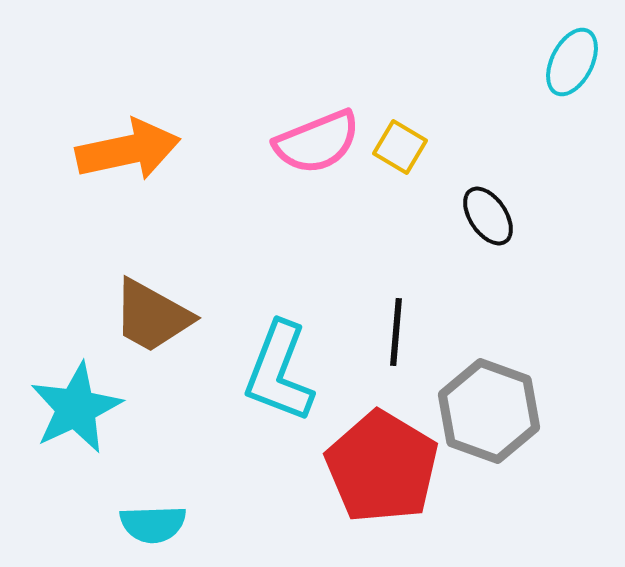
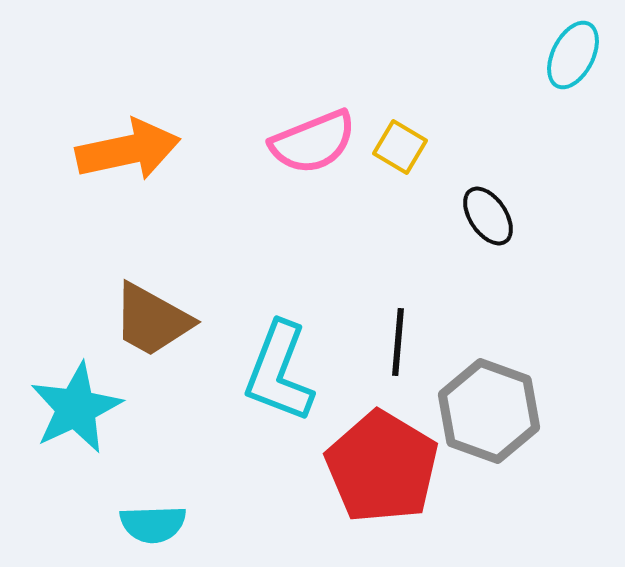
cyan ellipse: moved 1 px right, 7 px up
pink semicircle: moved 4 px left
brown trapezoid: moved 4 px down
black line: moved 2 px right, 10 px down
